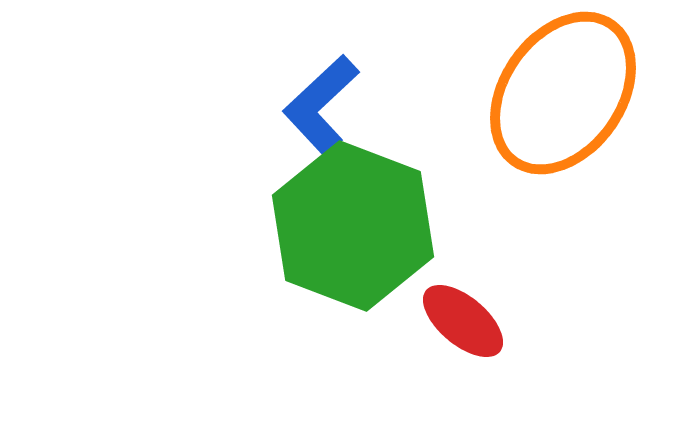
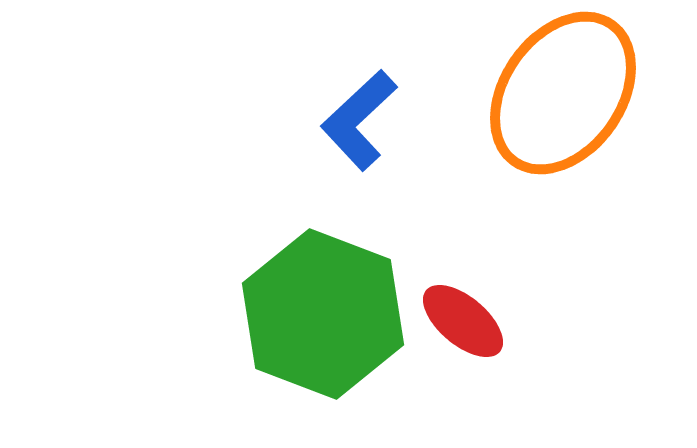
blue L-shape: moved 38 px right, 15 px down
green hexagon: moved 30 px left, 88 px down
